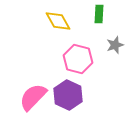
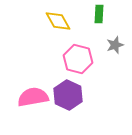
pink semicircle: rotated 36 degrees clockwise
